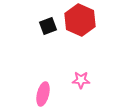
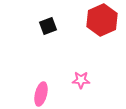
red hexagon: moved 22 px right; rotated 12 degrees clockwise
pink ellipse: moved 2 px left
